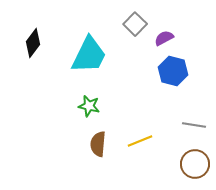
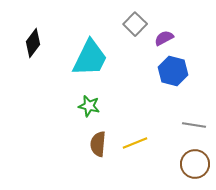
cyan trapezoid: moved 1 px right, 3 px down
yellow line: moved 5 px left, 2 px down
